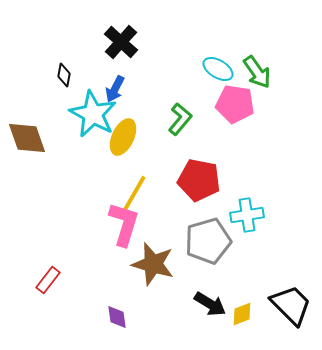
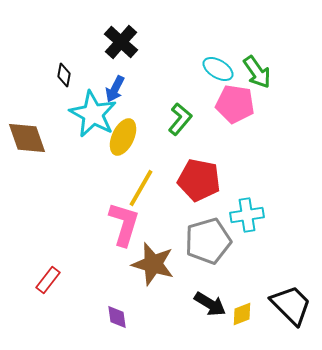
yellow line: moved 7 px right, 6 px up
